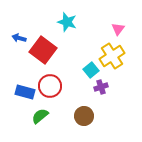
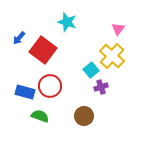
blue arrow: rotated 64 degrees counterclockwise
yellow cross: rotated 15 degrees counterclockwise
green semicircle: rotated 60 degrees clockwise
